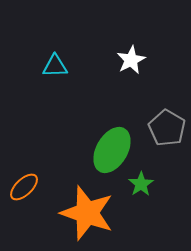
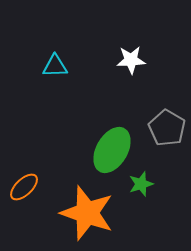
white star: rotated 24 degrees clockwise
green star: rotated 15 degrees clockwise
